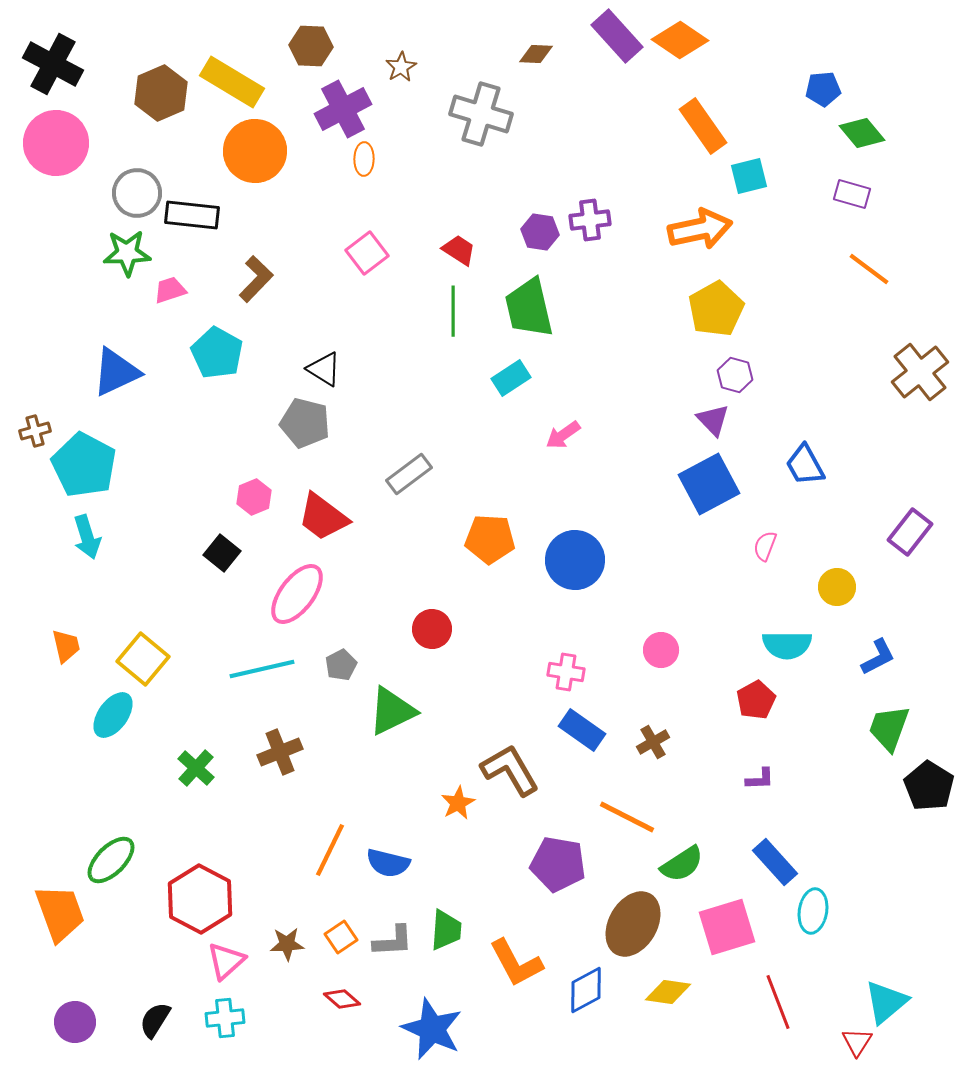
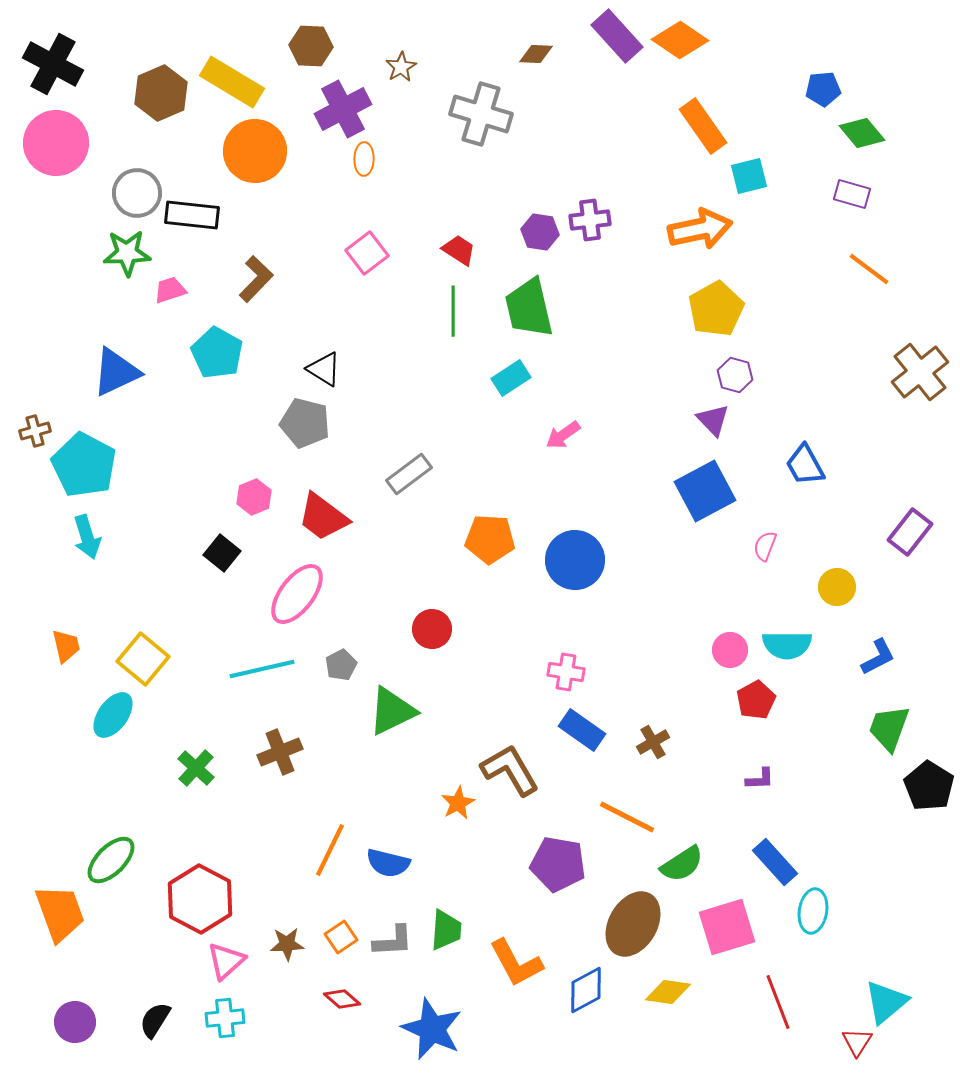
blue square at (709, 484): moved 4 px left, 7 px down
pink circle at (661, 650): moved 69 px right
